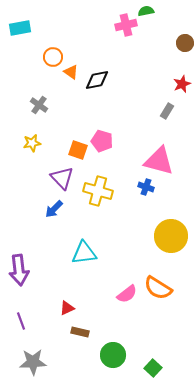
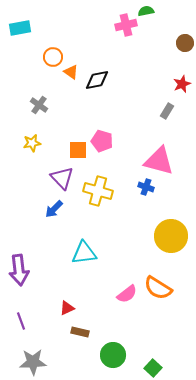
orange square: rotated 18 degrees counterclockwise
